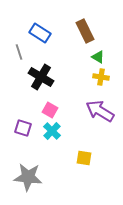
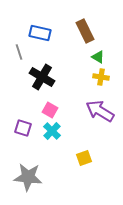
blue rectangle: rotated 20 degrees counterclockwise
black cross: moved 1 px right
yellow square: rotated 28 degrees counterclockwise
